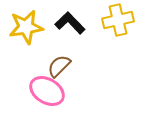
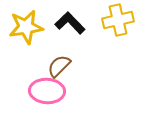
pink ellipse: rotated 28 degrees counterclockwise
